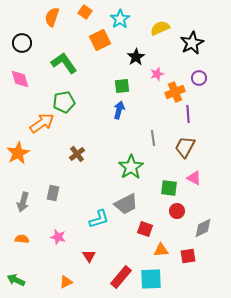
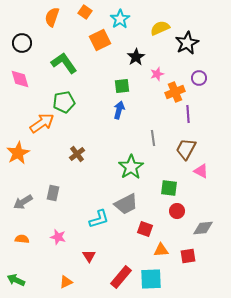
black star at (192, 43): moved 5 px left
brown trapezoid at (185, 147): moved 1 px right, 2 px down
pink triangle at (194, 178): moved 7 px right, 7 px up
gray arrow at (23, 202): rotated 42 degrees clockwise
gray diamond at (203, 228): rotated 20 degrees clockwise
